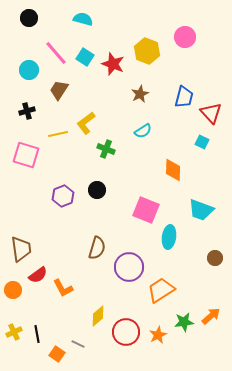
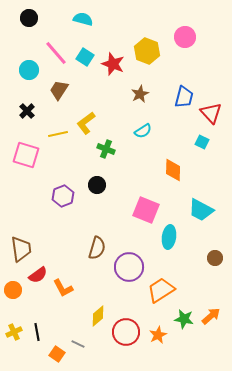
black cross at (27, 111): rotated 28 degrees counterclockwise
black circle at (97, 190): moved 5 px up
cyan trapezoid at (201, 210): rotated 8 degrees clockwise
green star at (184, 322): moved 3 px up; rotated 18 degrees clockwise
black line at (37, 334): moved 2 px up
